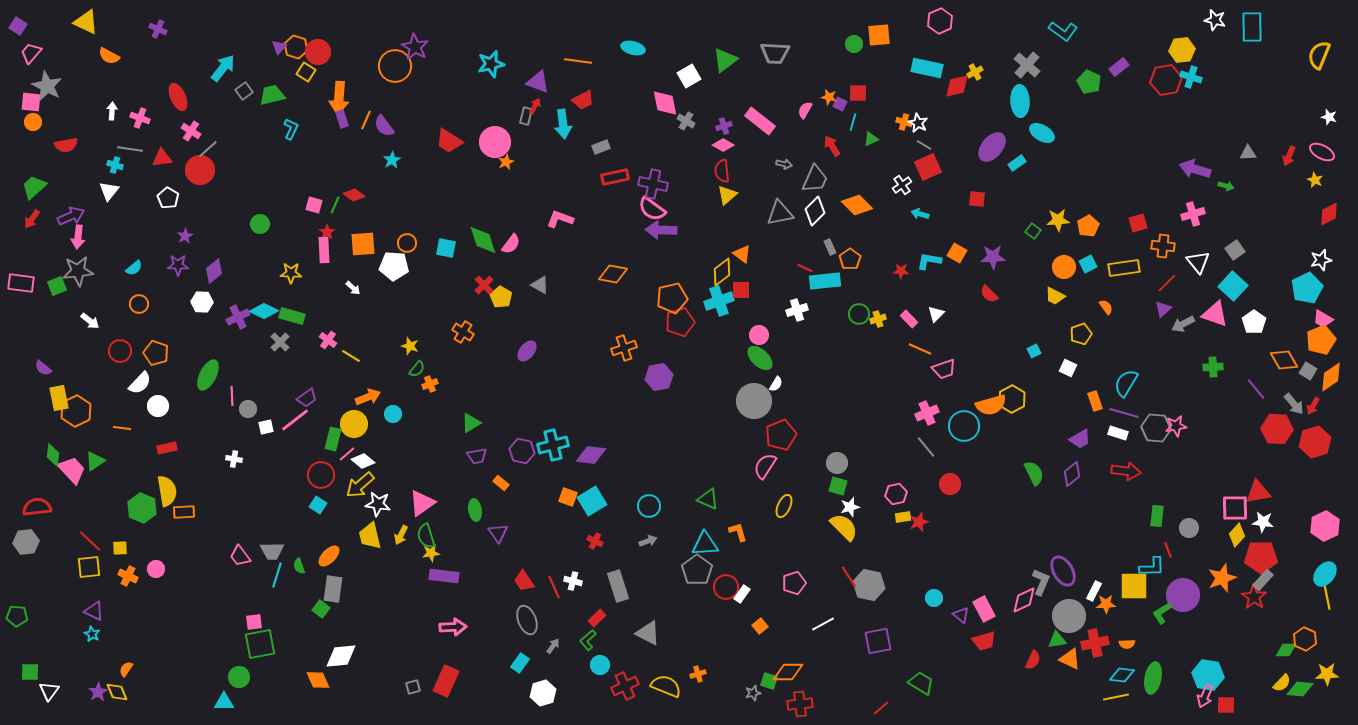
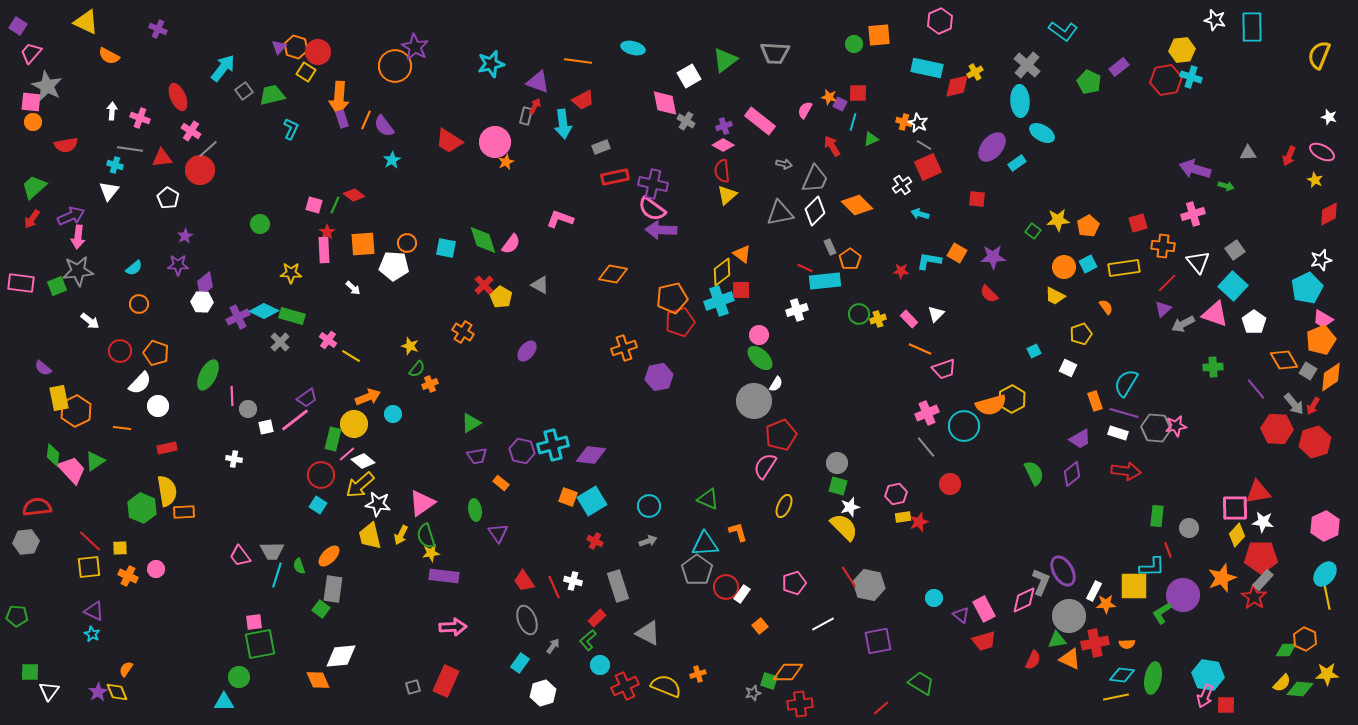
purple diamond at (214, 271): moved 9 px left, 13 px down
